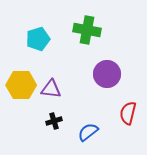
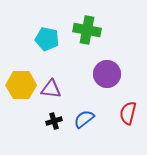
cyan pentagon: moved 9 px right; rotated 30 degrees clockwise
blue semicircle: moved 4 px left, 13 px up
